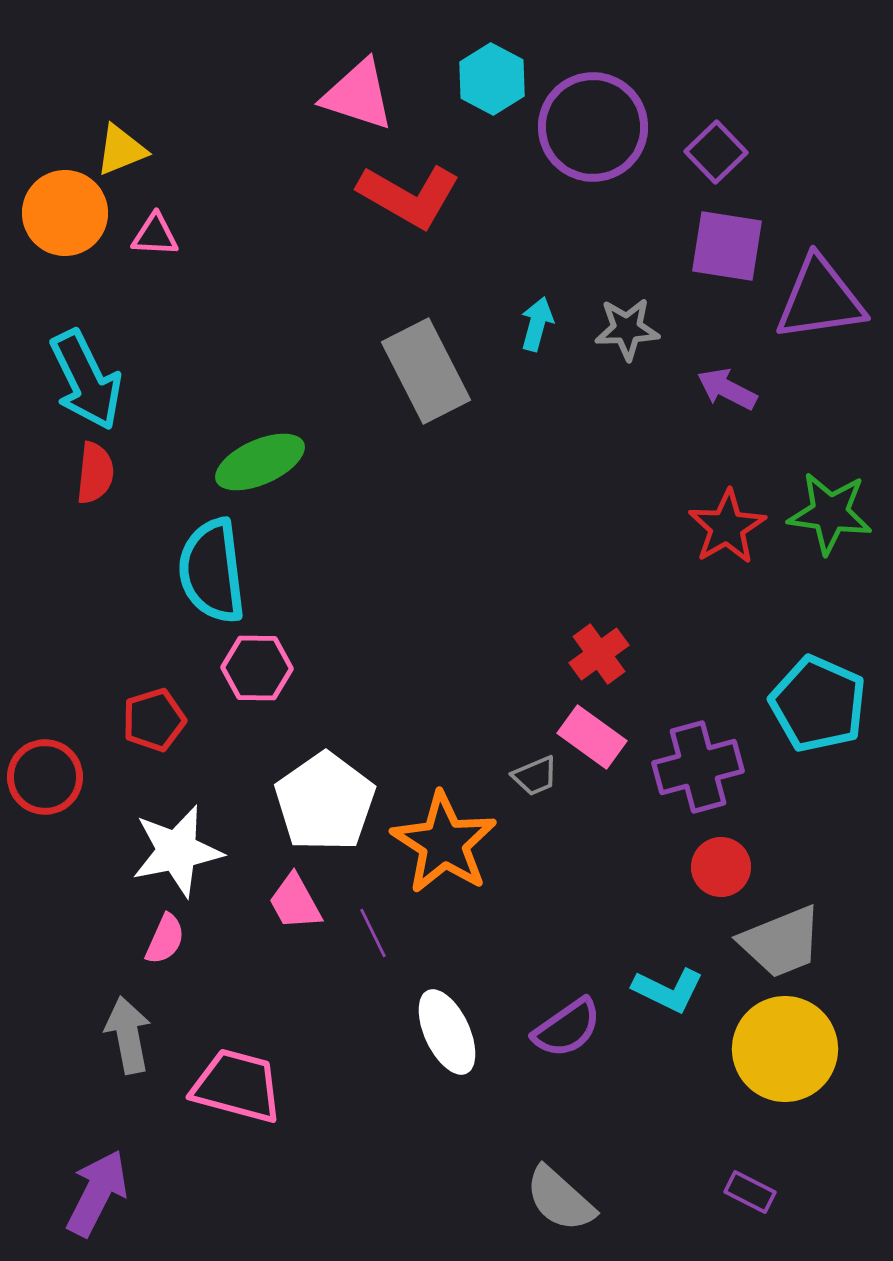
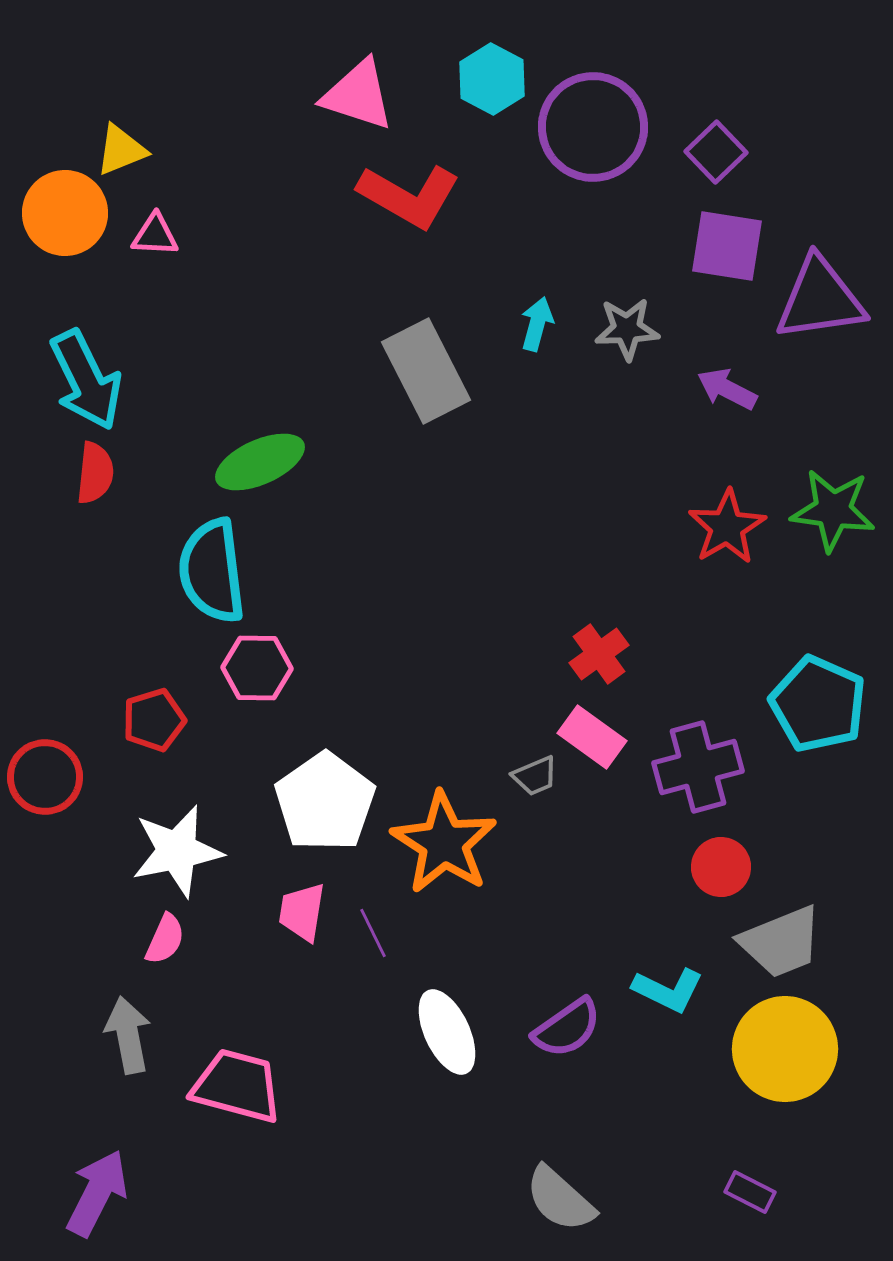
green star at (830, 513): moved 3 px right, 3 px up
pink trapezoid at (295, 902): moved 7 px right, 10 px down; rotated 38 degrees clockwise
